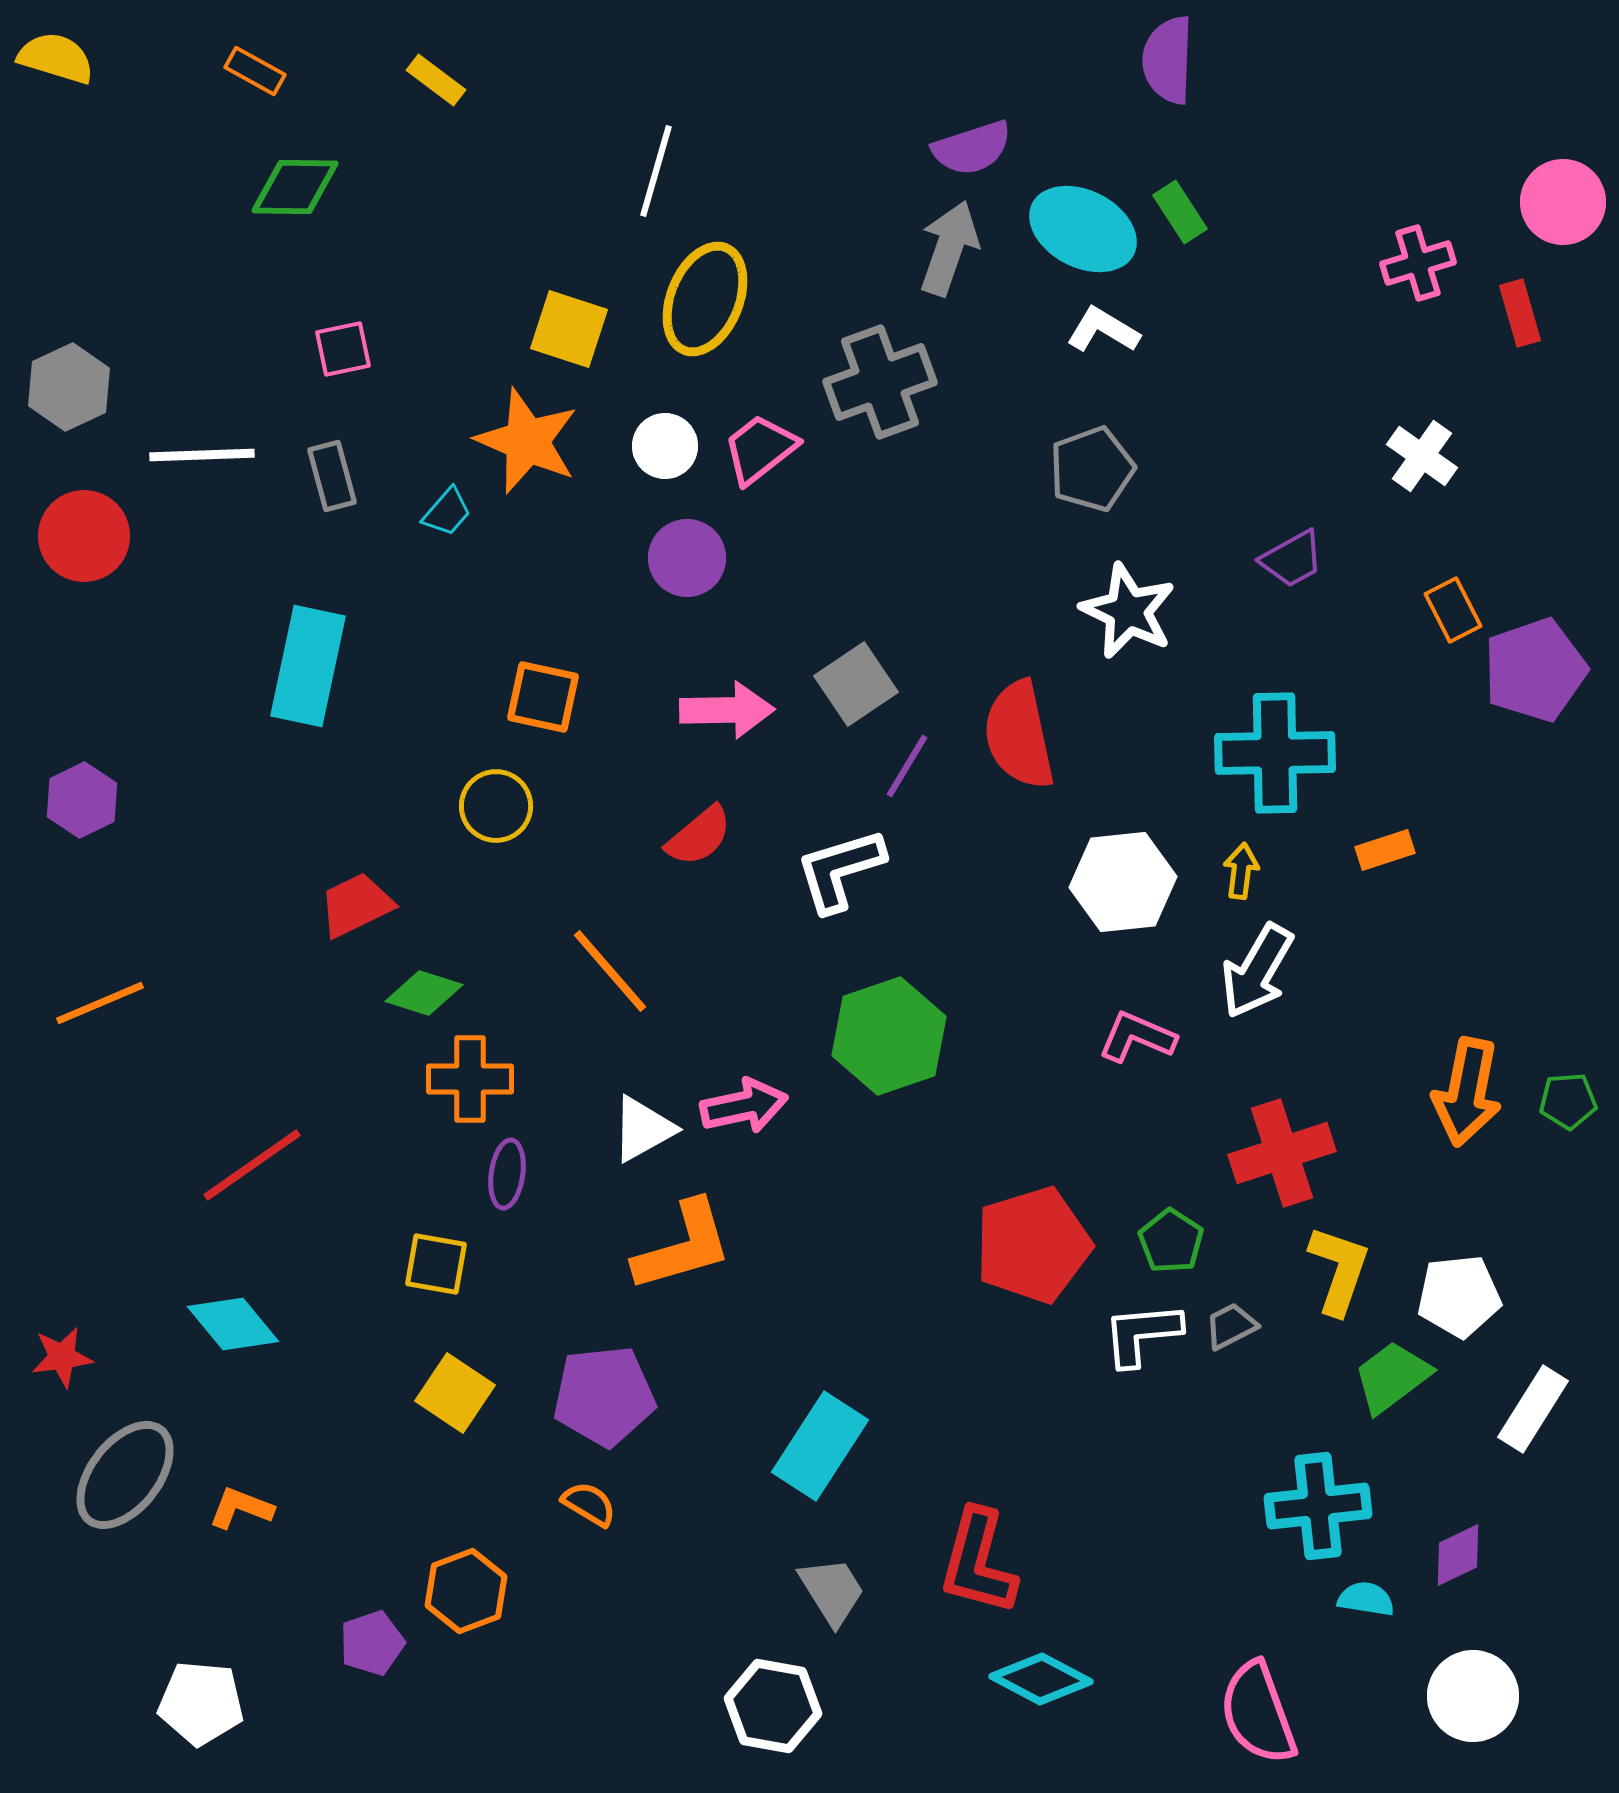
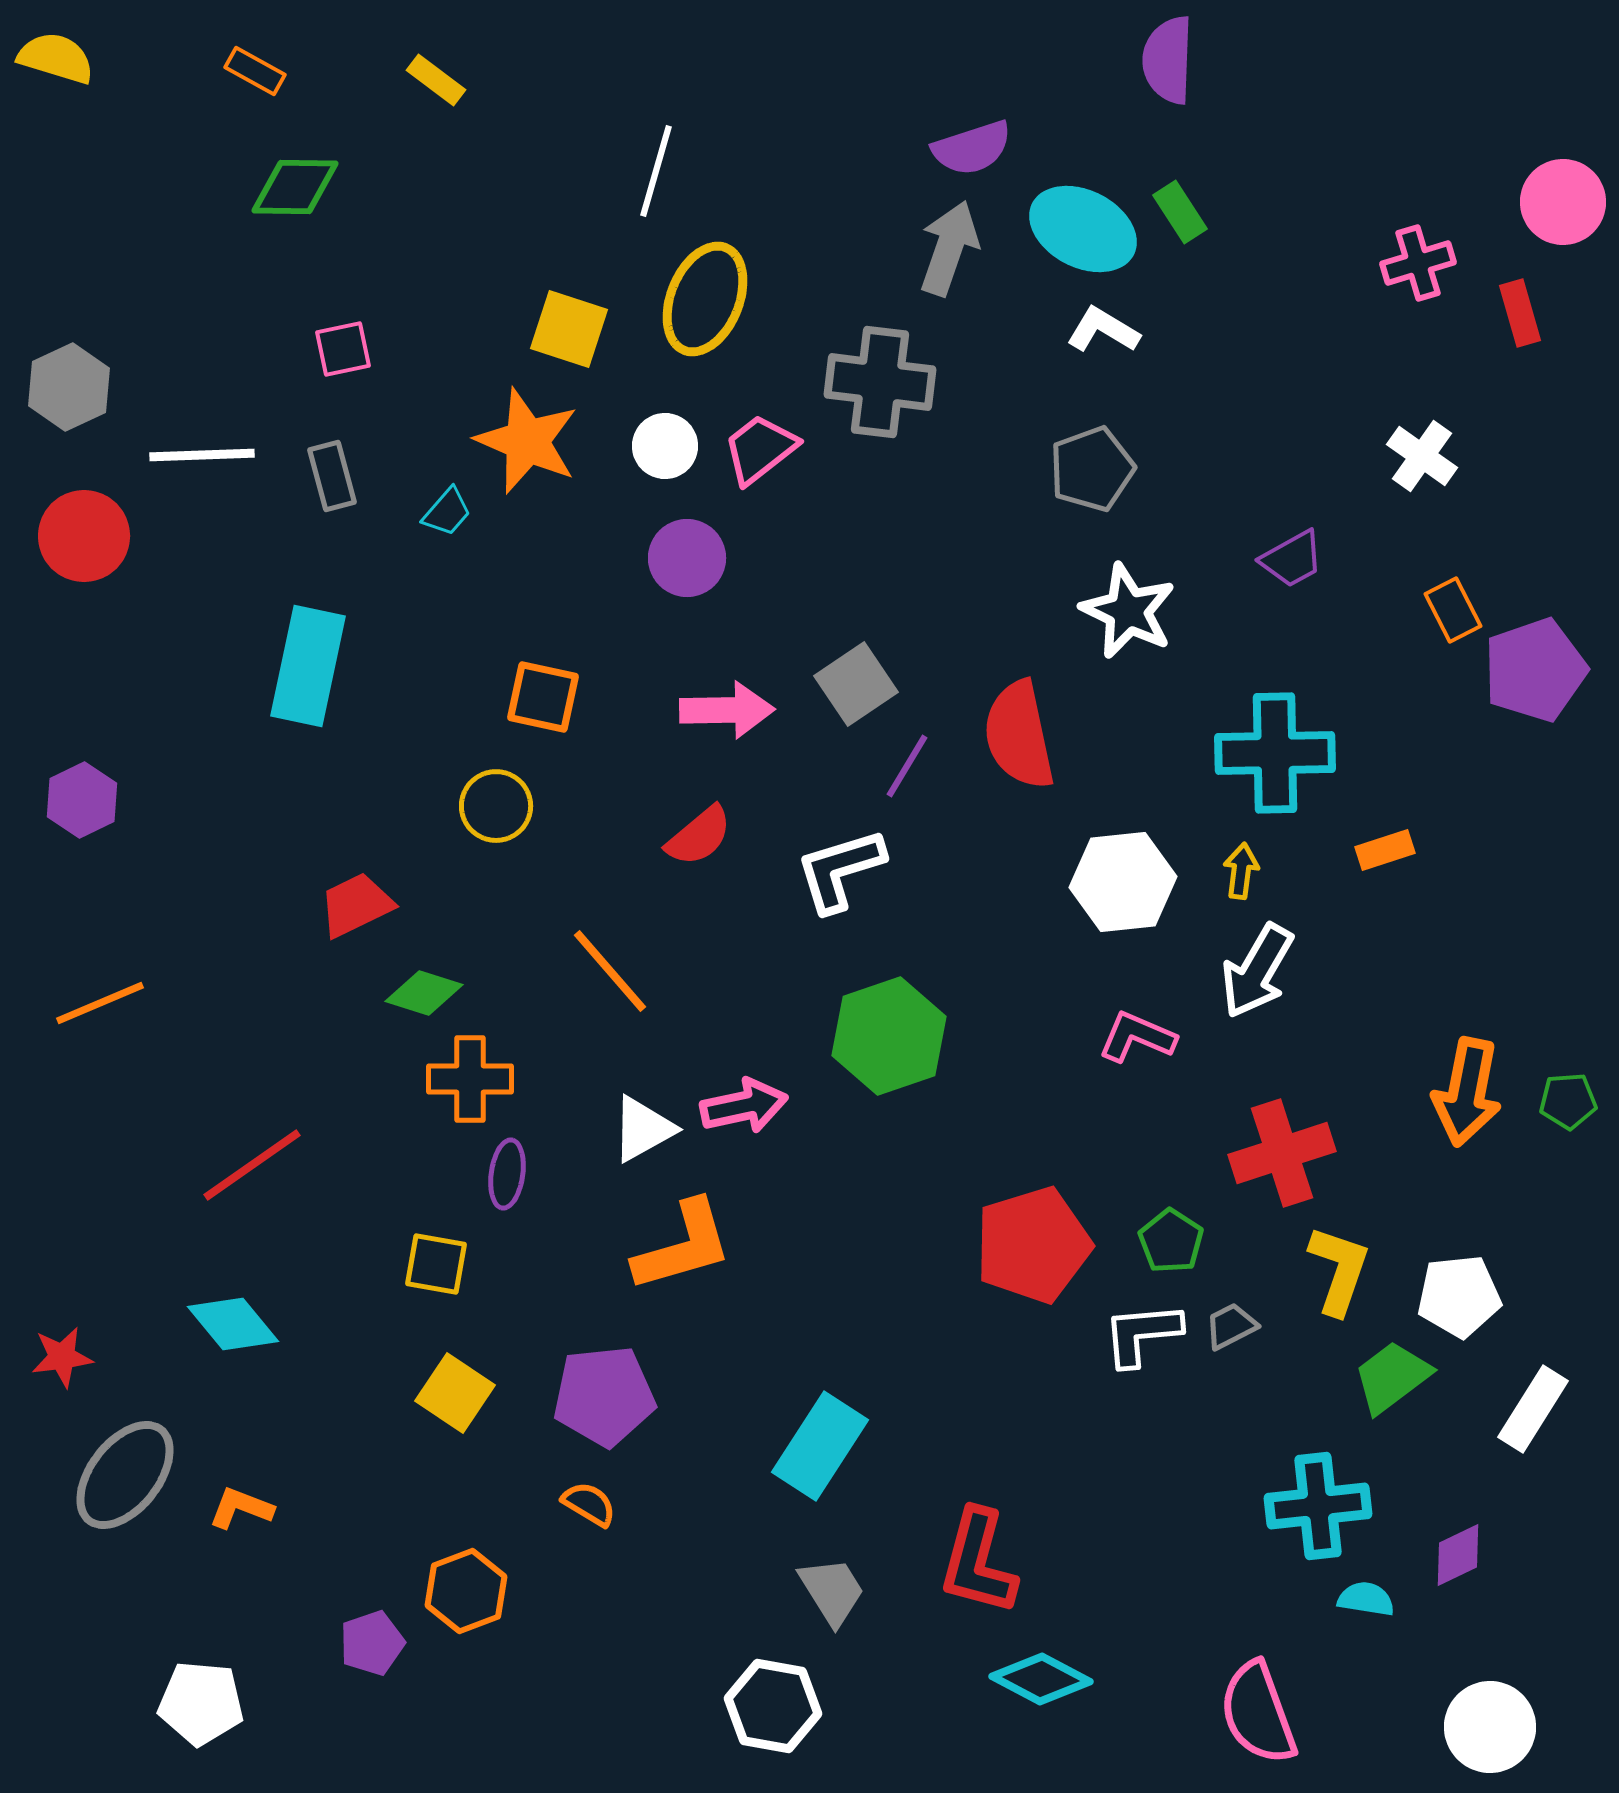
gray cross at (880, 382): rotated 27 degrees clockwise
white circle at (1473, 1696): moved 17 px right, 31 px down
